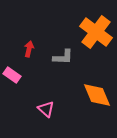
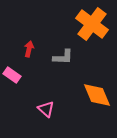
orange cross: moved 4 px left, 8 px up
